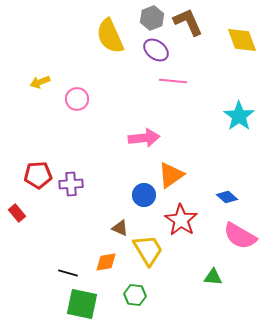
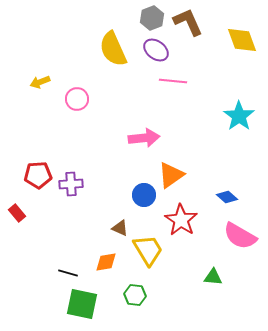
yellow semicircle: moved 3 px right, 13 px down
